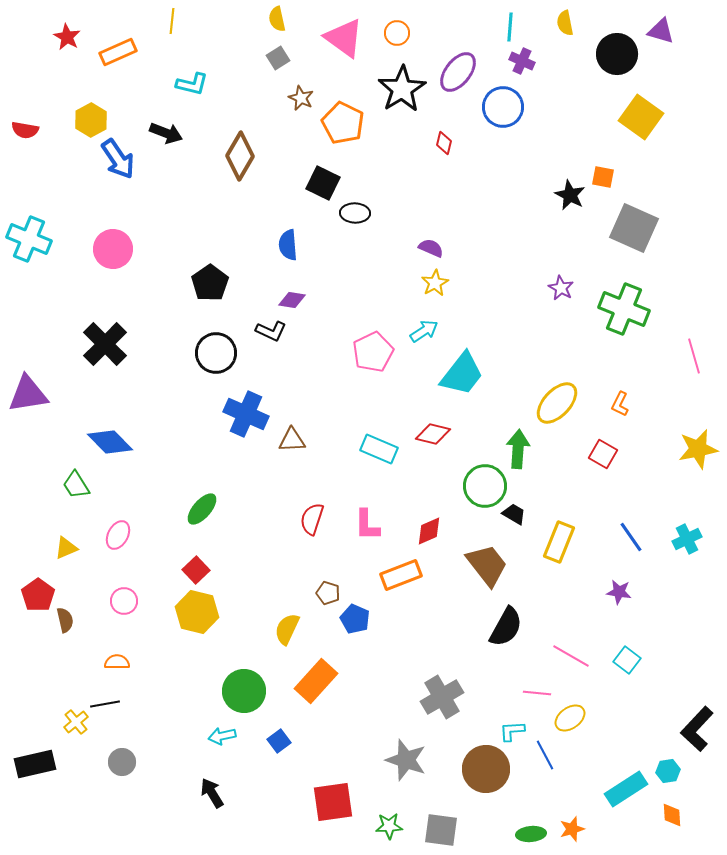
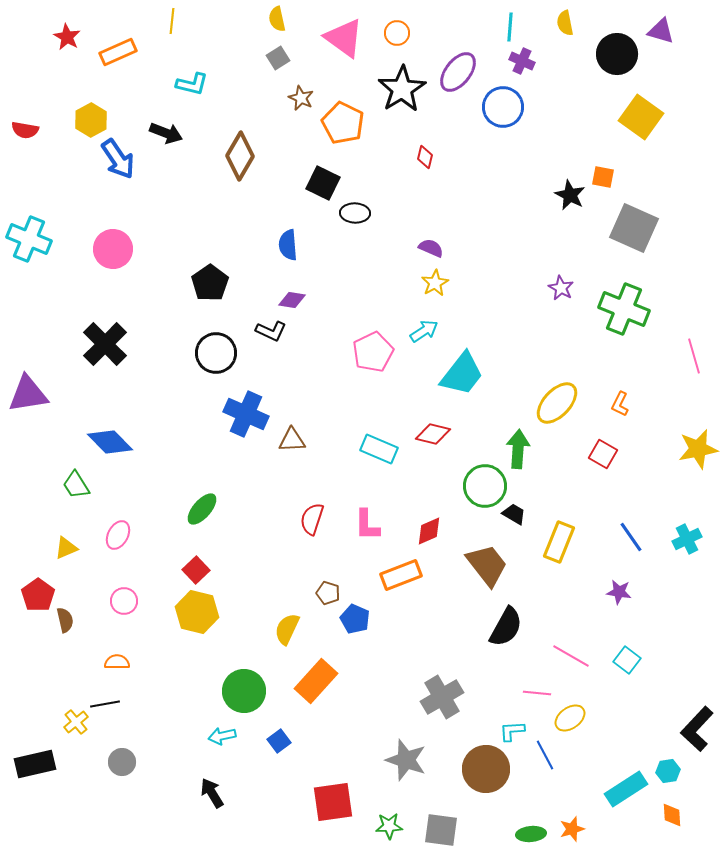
red diamond at (444, 143): moved 19 px left, 14 px down
